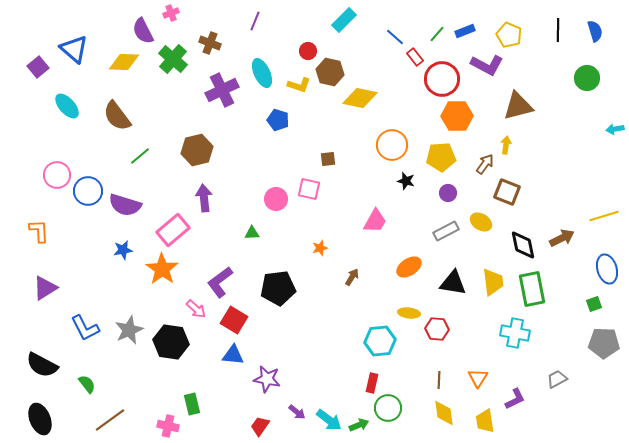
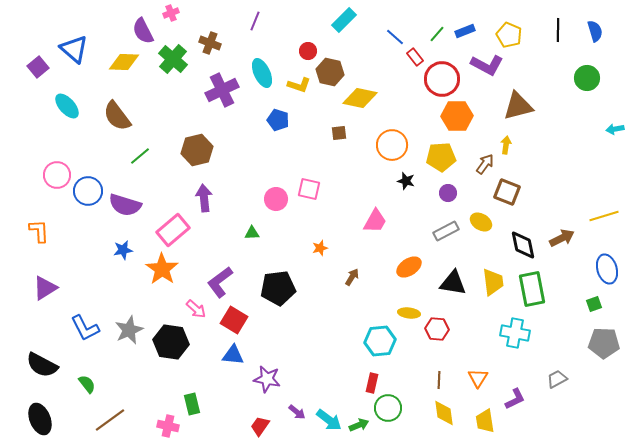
brown square at (328, 159): moved 11 px right, 26 px up
